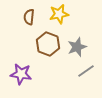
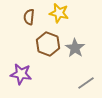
yellow star: moved 1 px up; rotated 24 degrees clockwise
gray star: moved 2 px left, 1 px down; rotated 18 degrees counterclockwise
gray line: moved 12 px down
